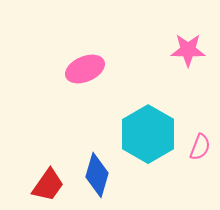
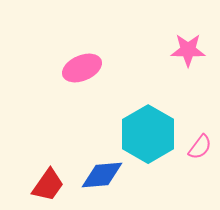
pink ellipse: moved 3 px left, 1 px up
pink semicircle: rotated 16 degrees clockwise
blue diamond: moved 5 px right; rotated 69 degrees clockwise
